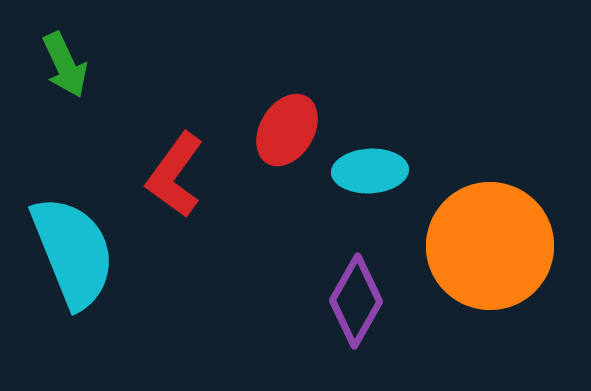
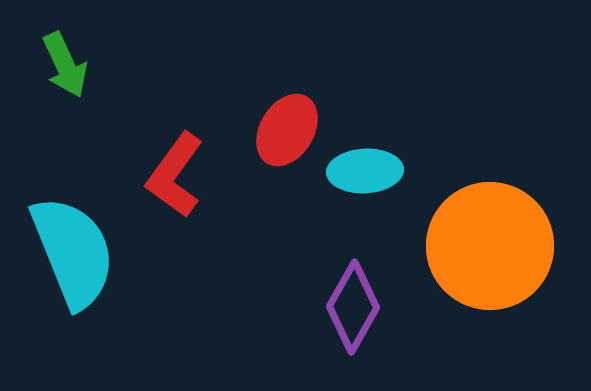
cyan ellipse: moved 5 px left
purple diamond: moved 3 px left, 6 px down
